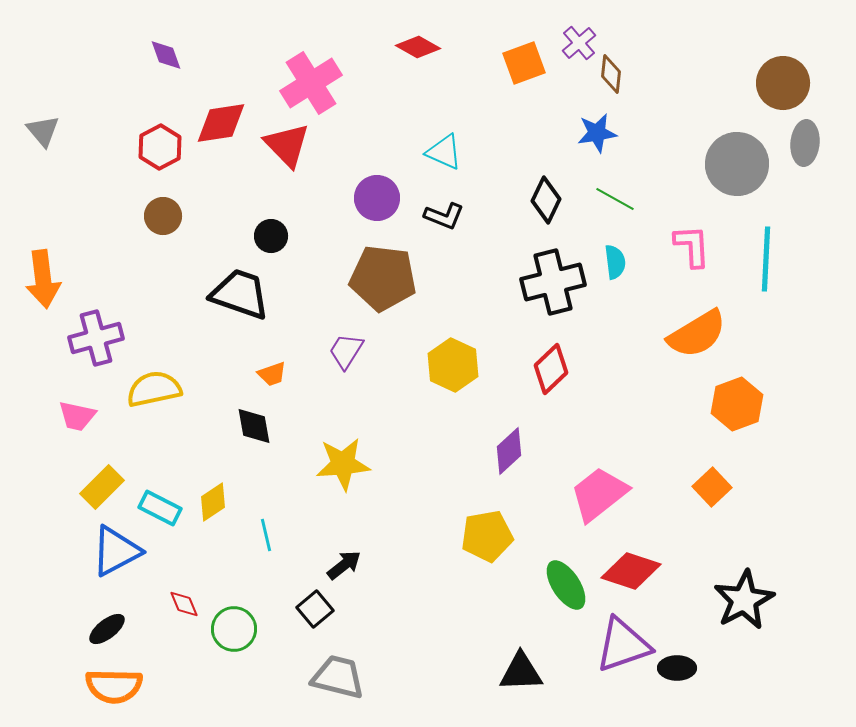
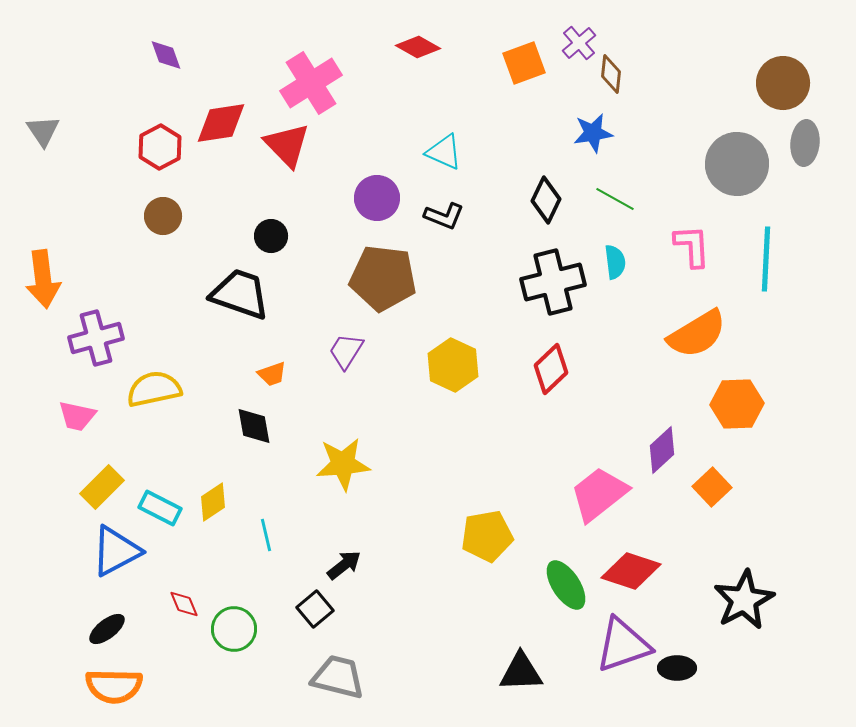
gray triangle at (43, 131): rotated 6 degrees clockwise
blue star at (597, 133): moved 4 px left
orange hexagon at (737, 404): rotated 18 degrees clockwise
purple diamond at (509, 451): moved 153 px right, 1 px up
